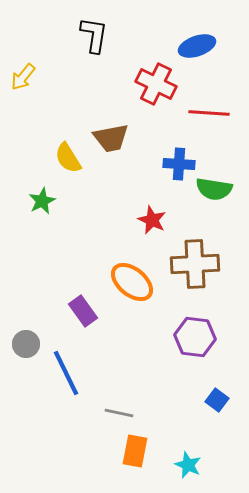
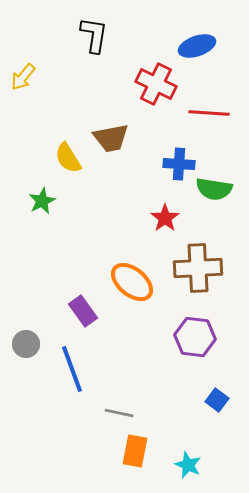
red star: moved 13 px right, 2 px up; rotated 12 degrees clockwise
brown cross: moved 3 px right, 4 px down
blue line: moved 6 px right, 4 px up; rotated 6 degrees clockwise
